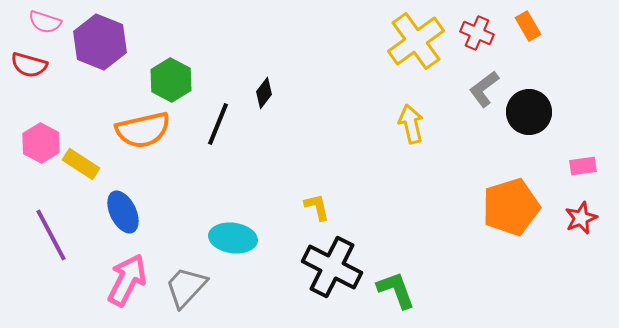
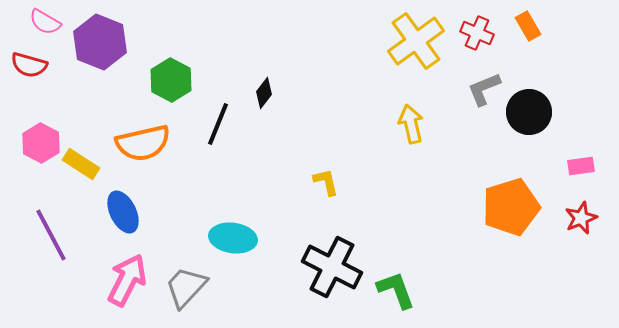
pink semicircle: rotated 12 degrees clockwise
gray L-shape: rotated 15 degrees clockwise
orange semicircle: moved 13 px down
pink rectangle: moved 2 px left
yellow L-shape: moved 9 px right, 25 px up
